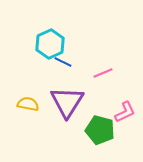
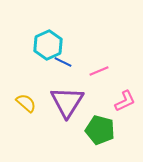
cyan hexagon: moved 2 px left, 1 px down
pink line: moved 4 px left, 2 px up
yellow semicircle: moved 2 px left, 1 px up; rotated 30 degrees clockwise
pink L-shape: moved 11 px up
